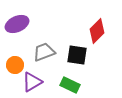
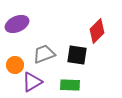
gray trapezoid: moved 2 px down
green rectangle: rotated 24 degrees counterclockwise
